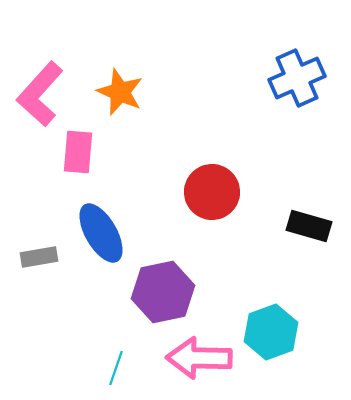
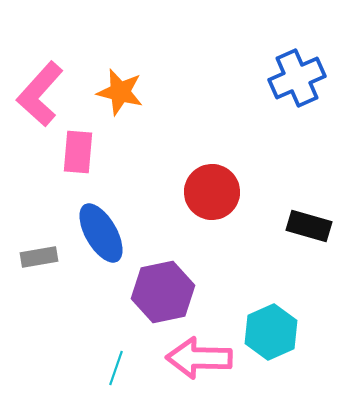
orange star: rotated 9 degrees counterclockwise
cyan hexagon: rotated 4 degrees counterclockwise
